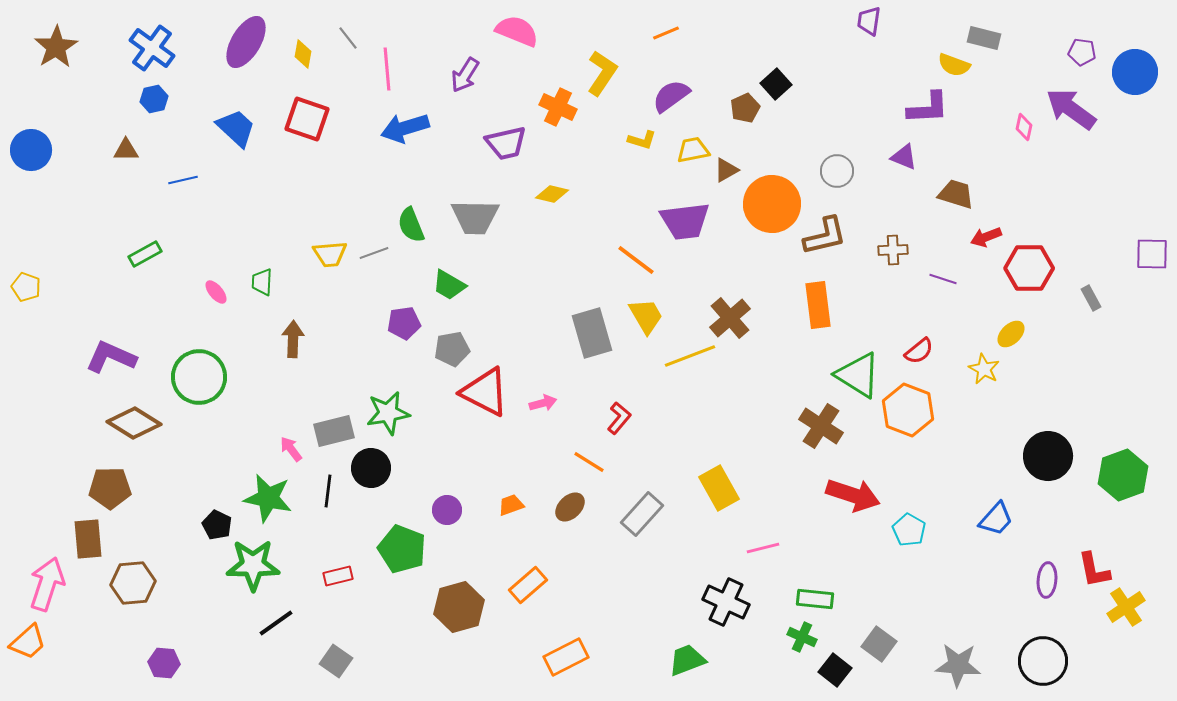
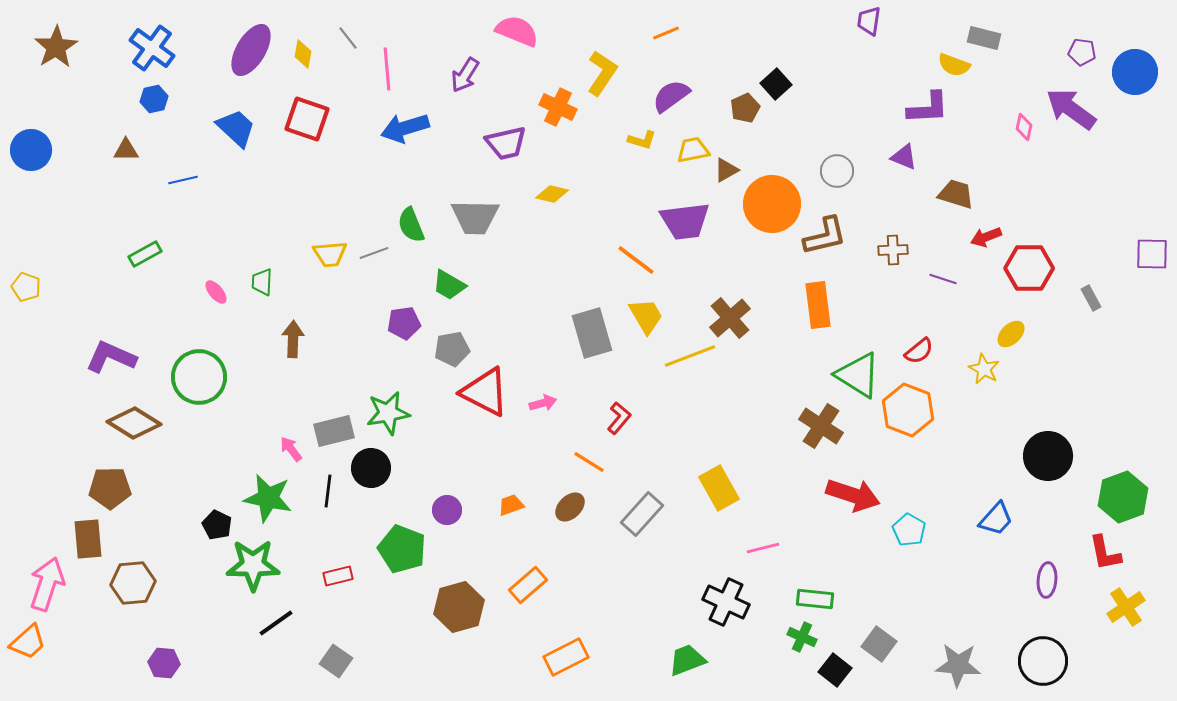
purple ellipse at (246, 42): moved 5 px right, 8 px down
green hexagon at (1123, 475): moved 22 px down
red L-shape at (1094, 570): moved 11 px right, 17 px up
